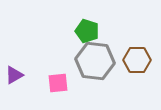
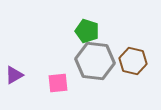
brown hexagon: moved 4 px left, 1 px down; rotated 12 degrees clockwise
